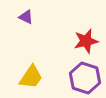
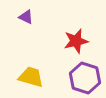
red star: moved 10 px left
yellow trapezoid: rotated 108 degrees counterclockwise
